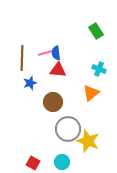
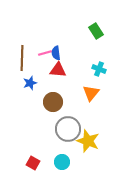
orange triangle: rotated 12 degrees counterclockwise
